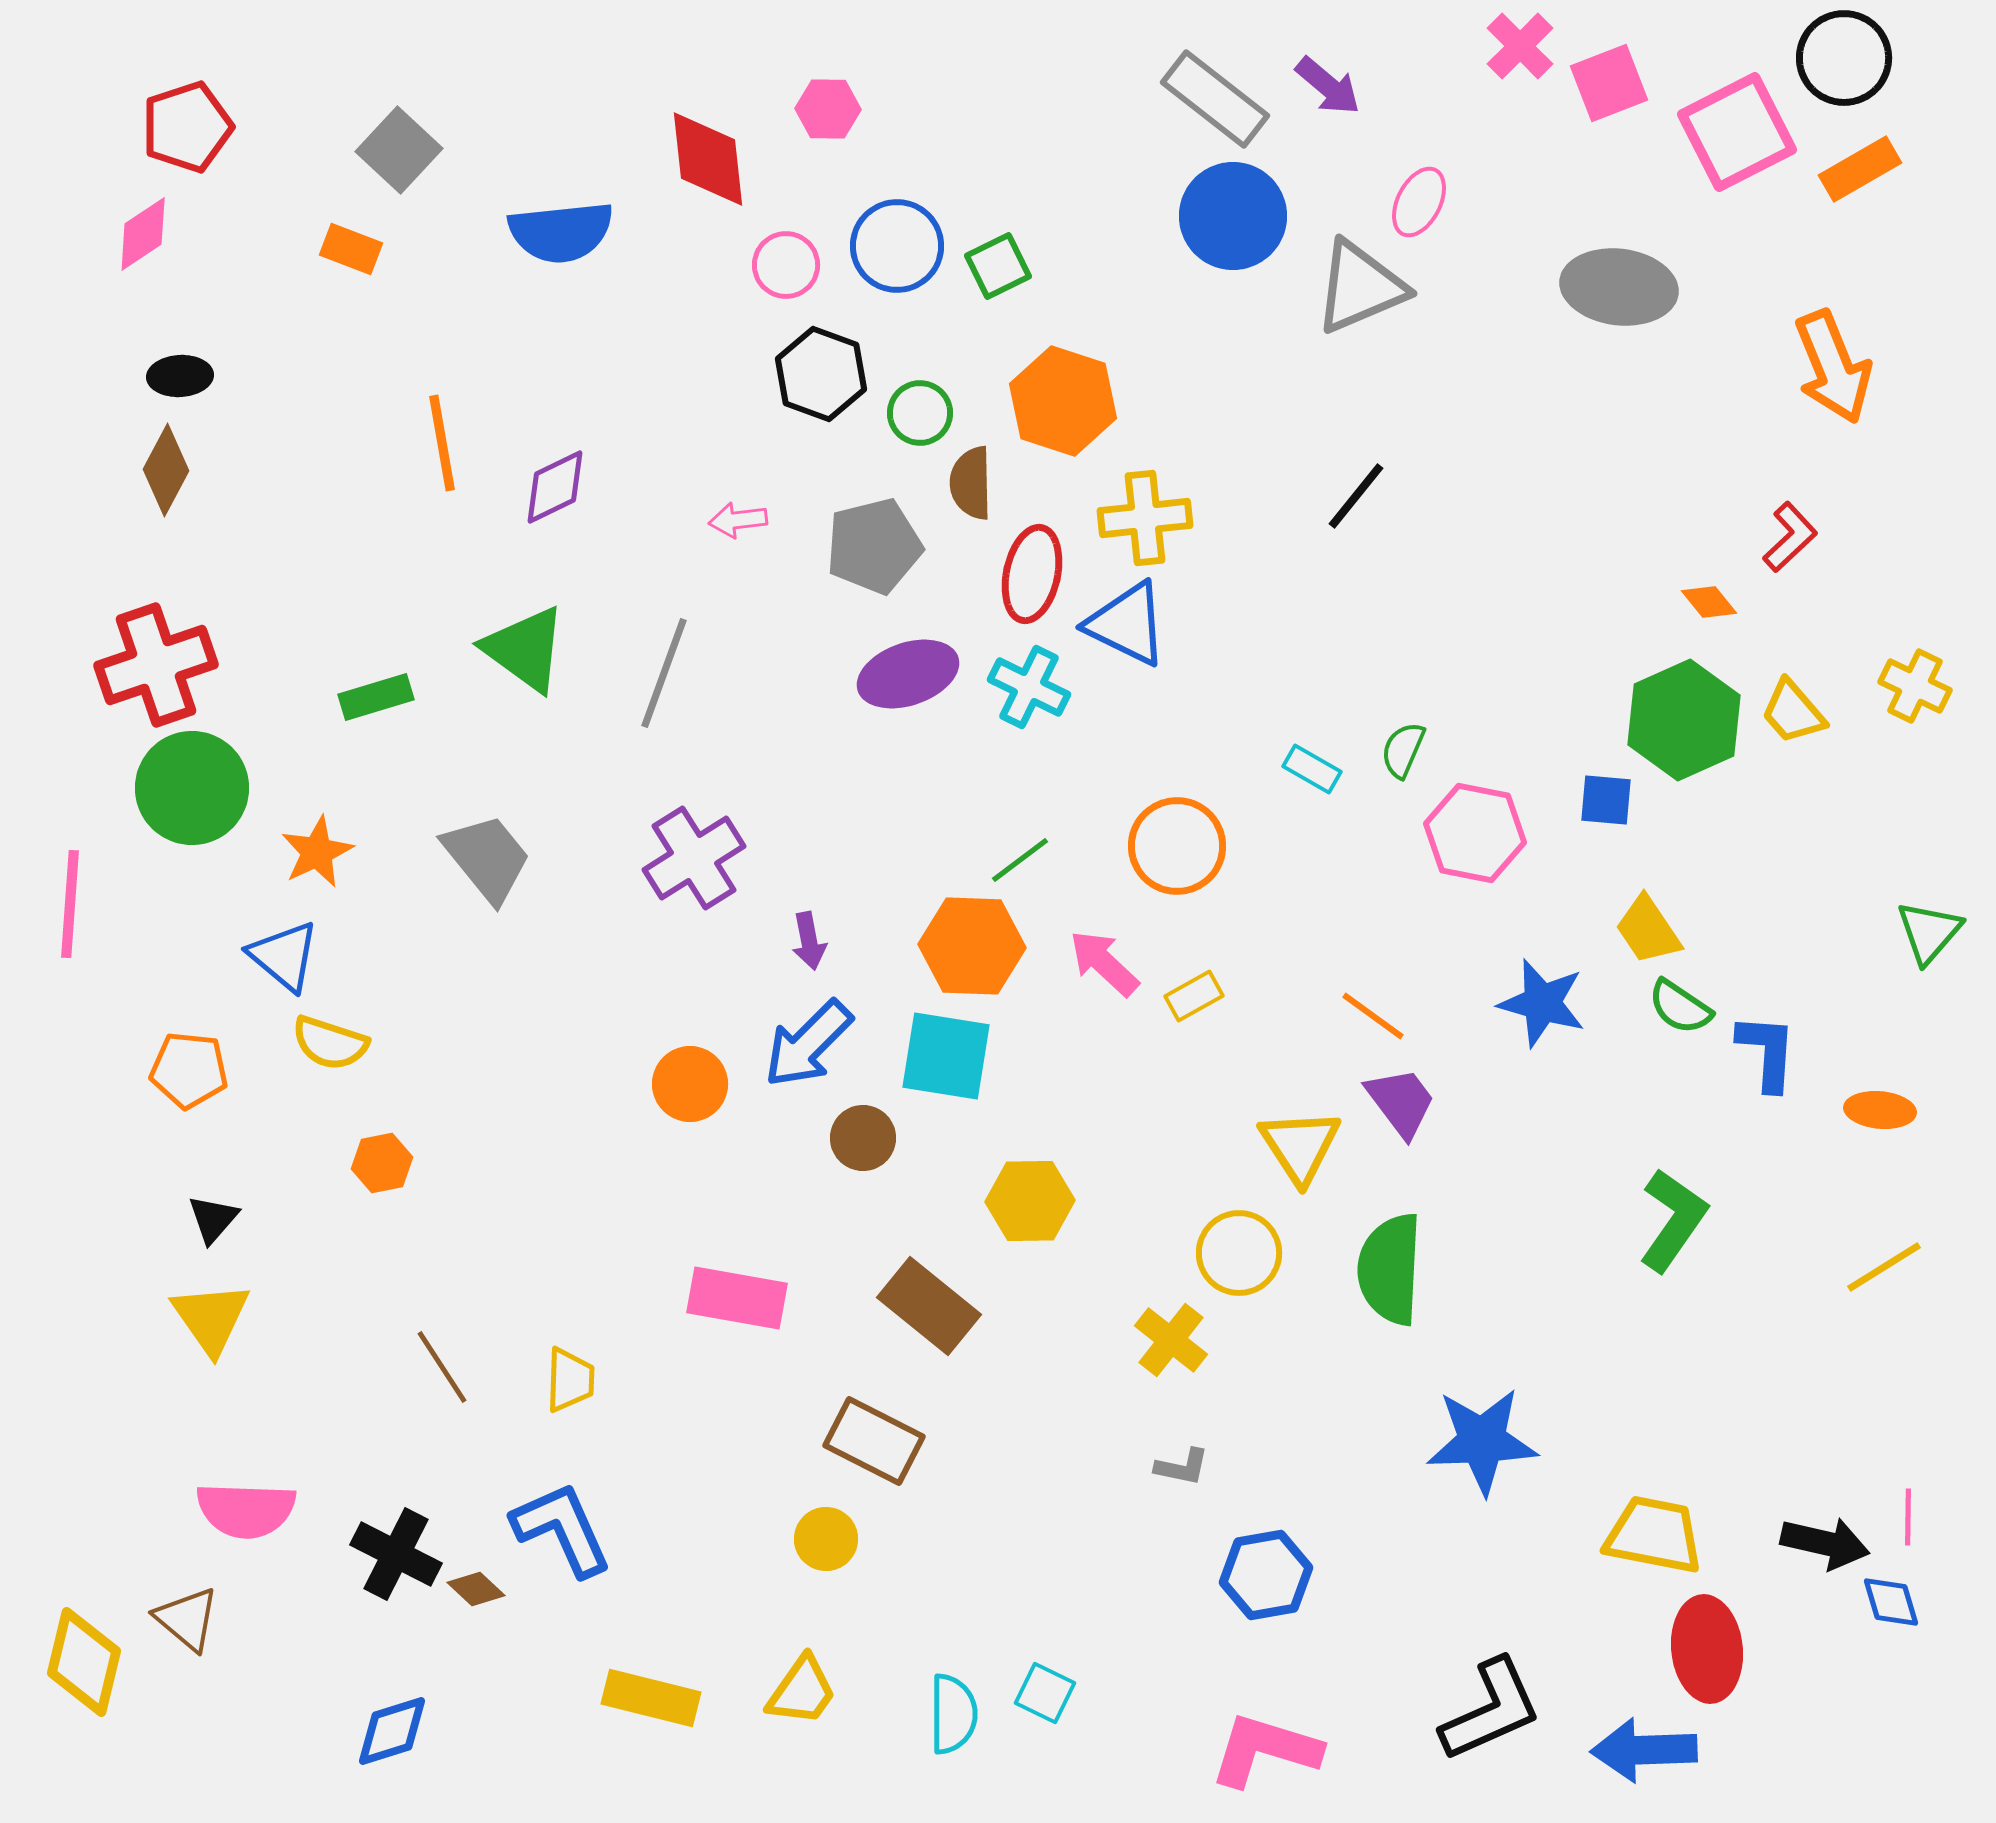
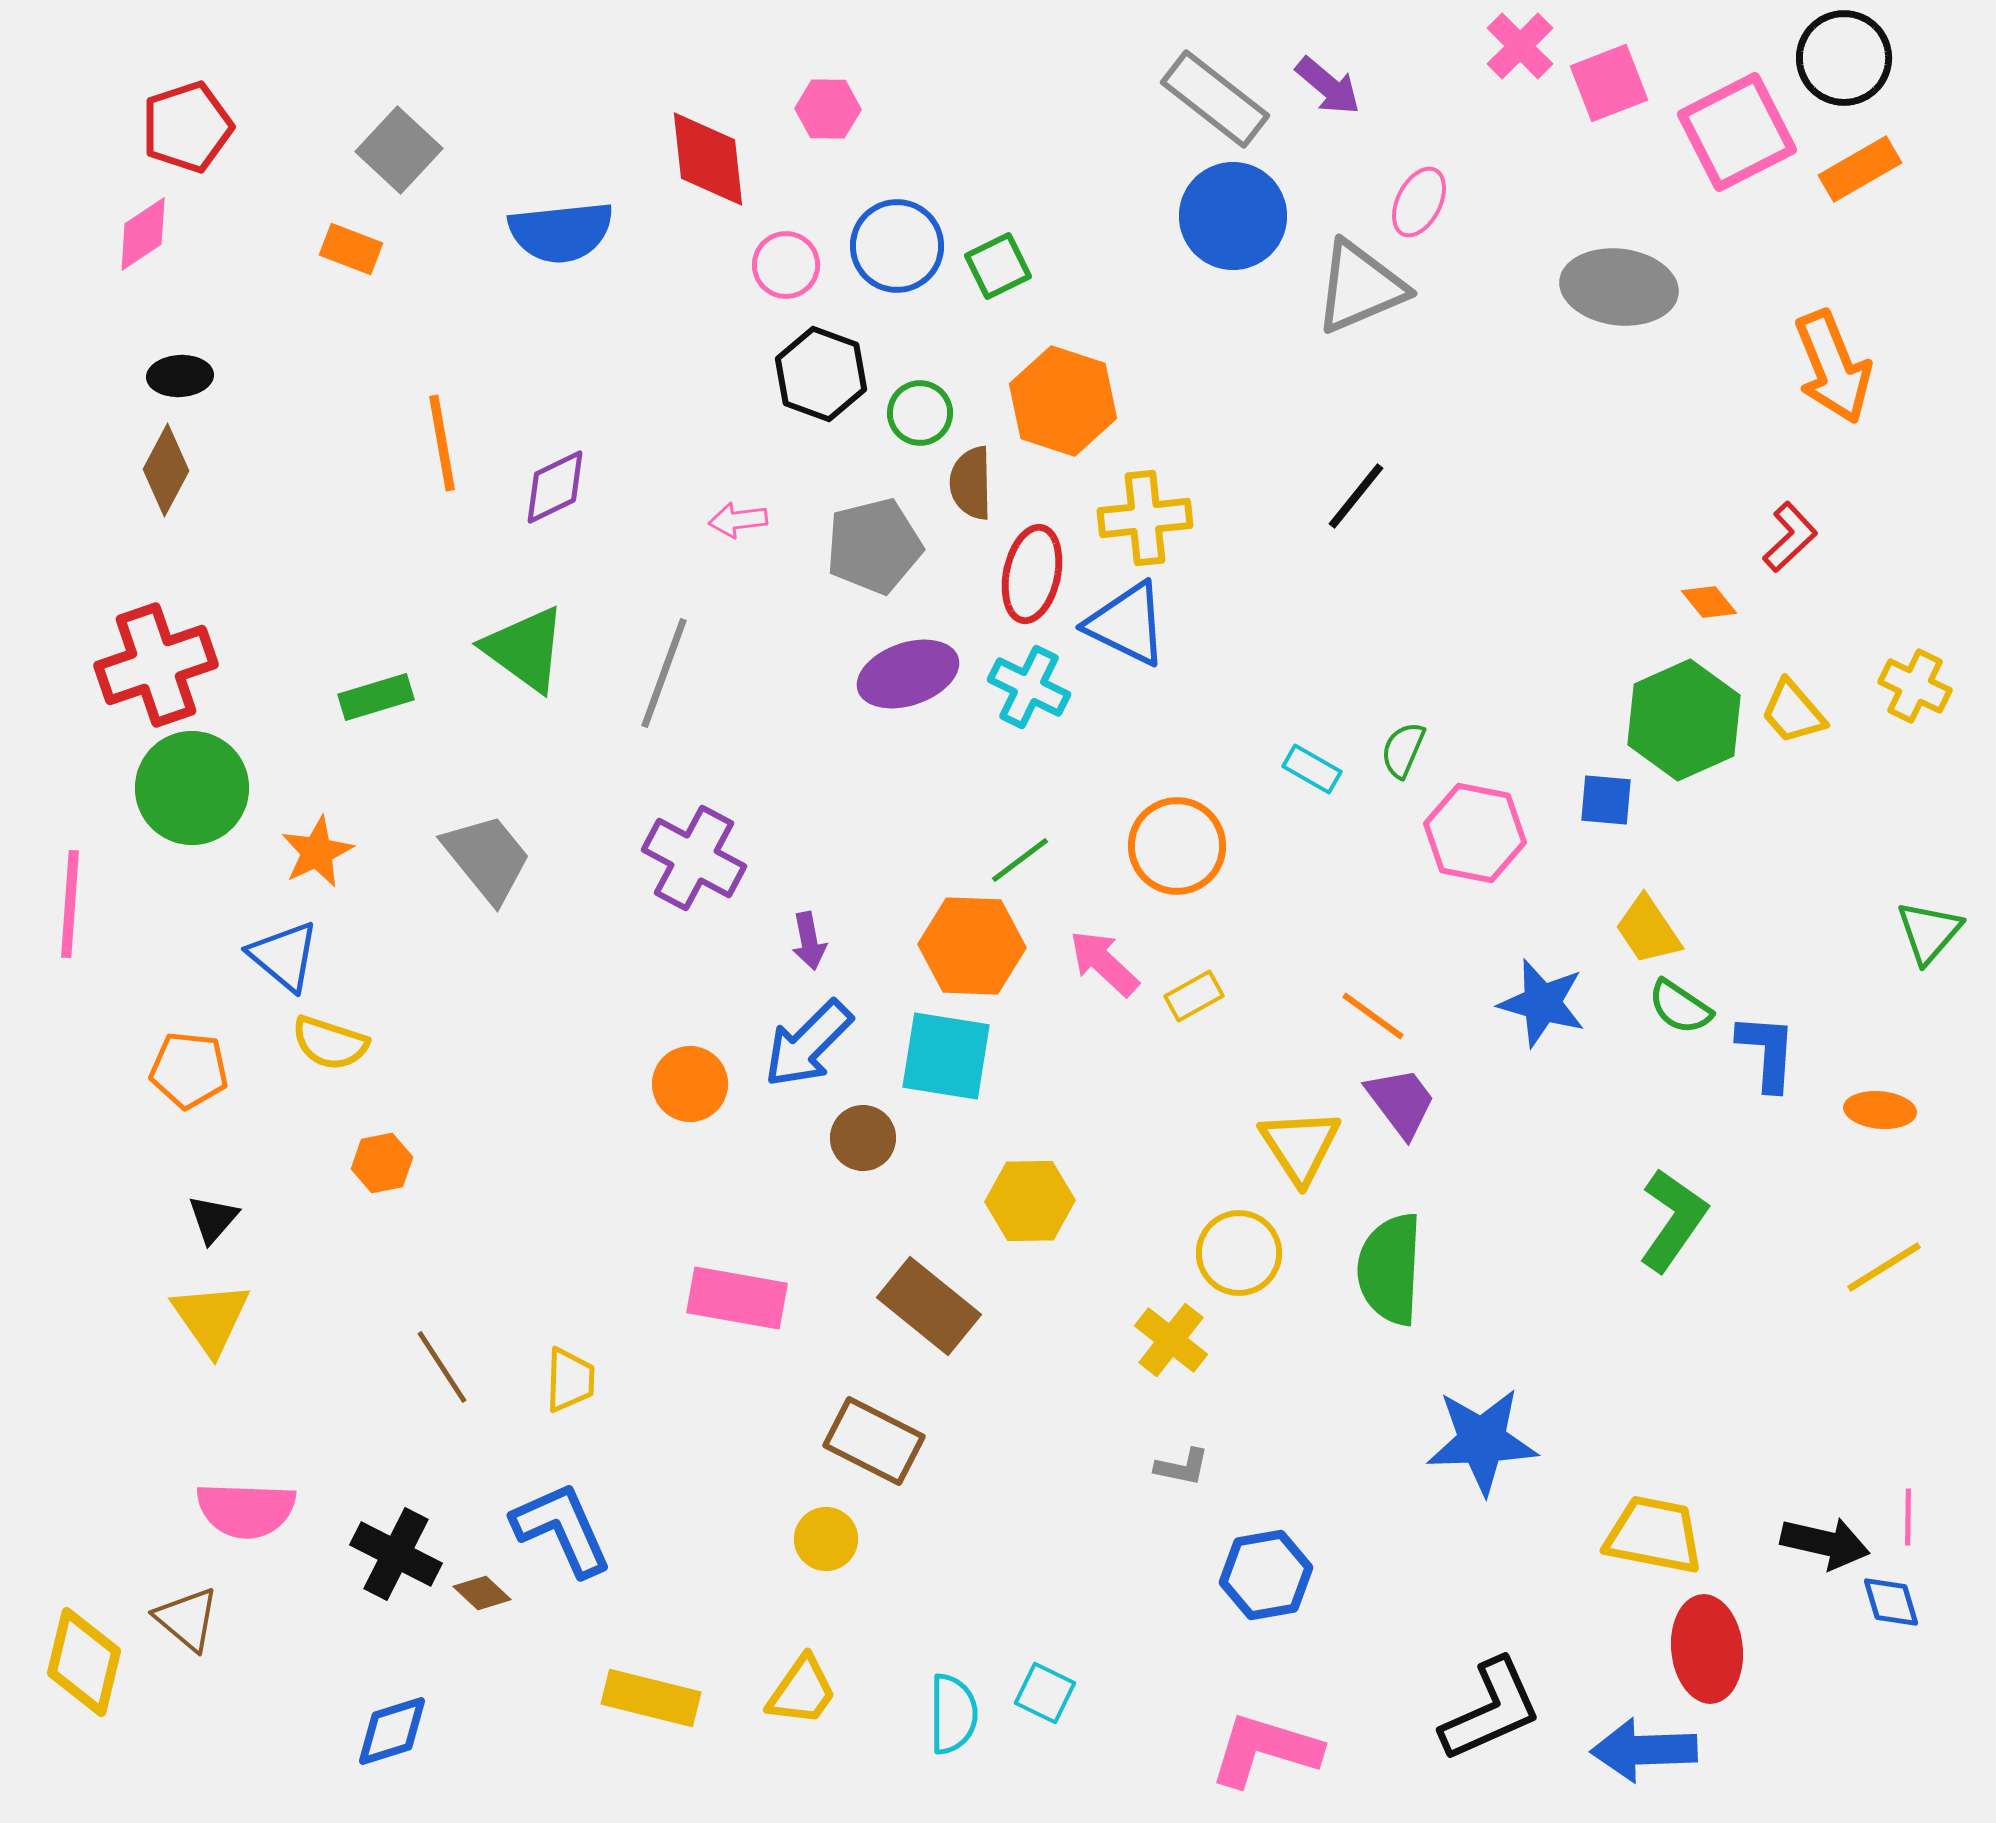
purple cross at (694, 858): rotated 30 degrees counterclockwise
brown diamond at (476, 1589): moved 6 px right, 4 px down
